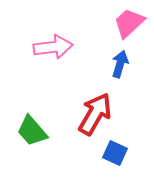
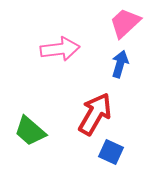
pink trapezoid: moved 4 px left
pink arrow: moved 7 px right, 2 px down
green trapezoid: moved 2 px left; rotated 8 degrees counterclockwise
blue square: moved 4 px left, 1 px up
